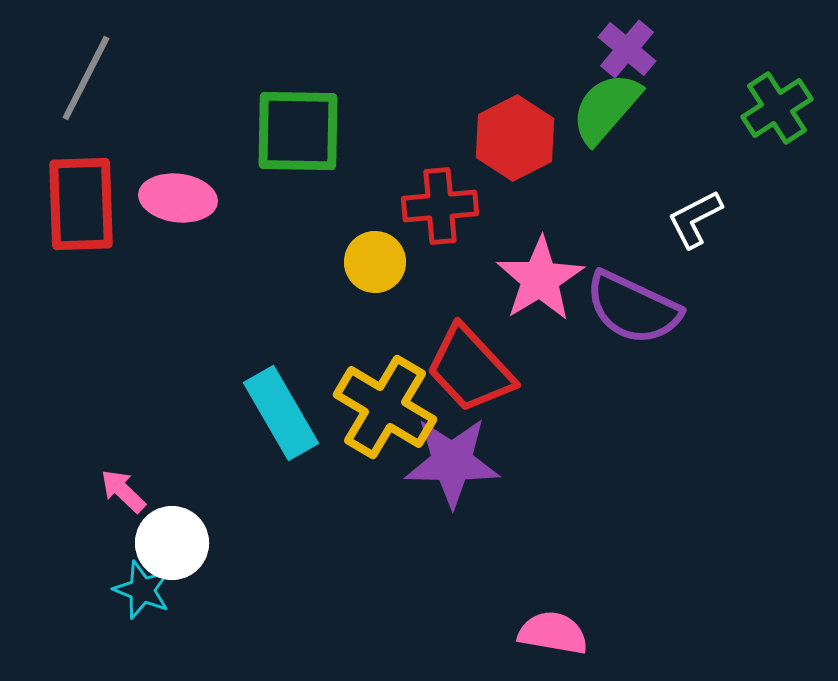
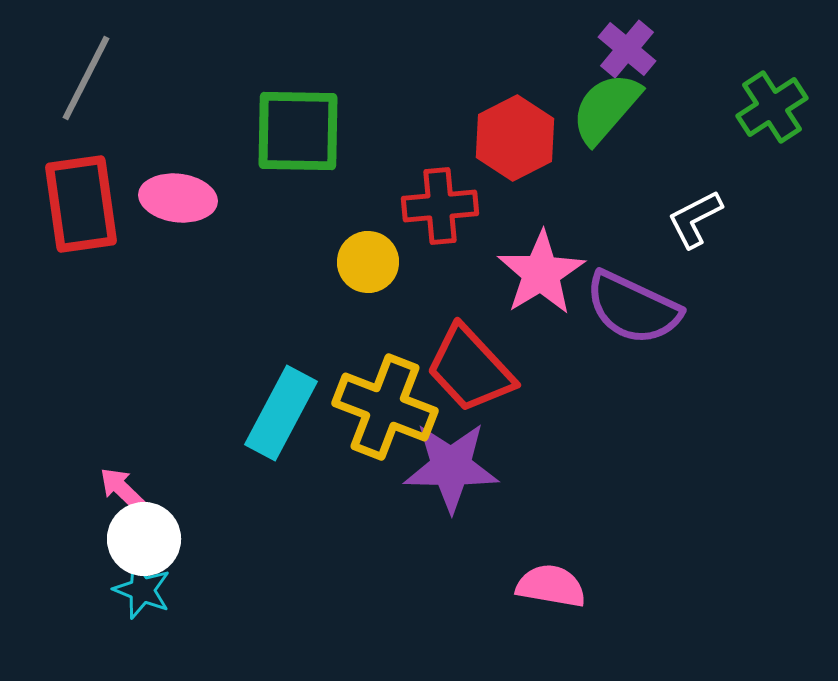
green cross: moved 5 px left, 1 px up
red rectangle: rotated 6 degrees counterclockwise
yellow circle: moved 7 px left
pink star: moved 1 px right, 6 px up
yellow cross: rotated 10 degrees counterclockwise
cyan rectangle: rotated 58 degrees clockwise
purple star: moved 1 px left, 5 px down
pink arrow: moved 1 px left, 2 px up
white circle: moved 28 px left, 4 px up
pink semicircle: moved 2 px left, 47 px up
